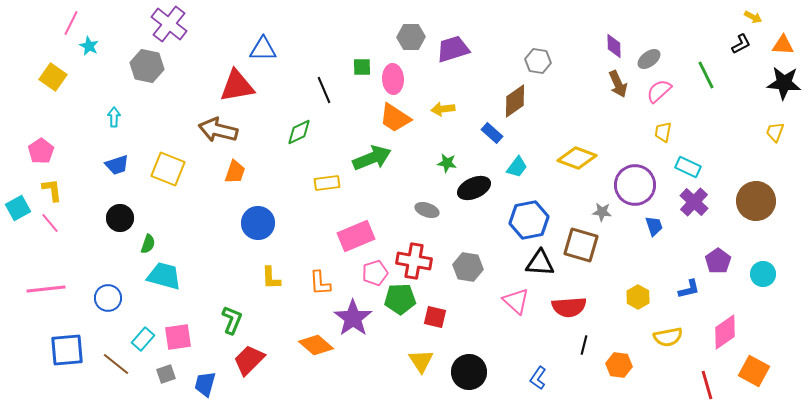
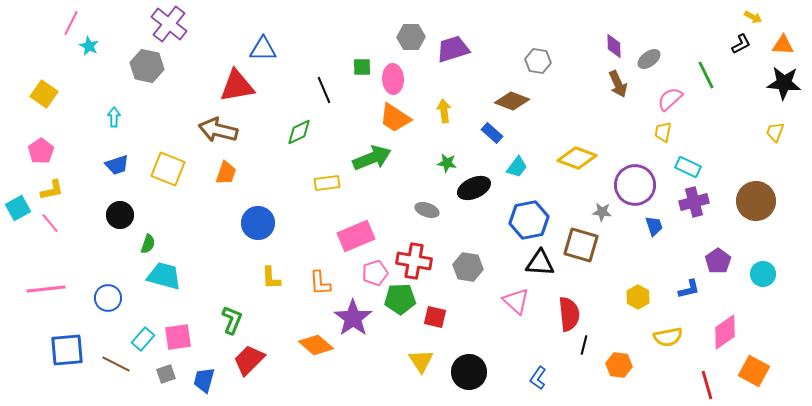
yellow square at (53, 77): moved 9 px left, 17 px down
pink semicircle at (659, 91): moved 11 px right, 8 px down
brown diamond at (515, 101): moved 3 px left; rotated 56 degrees clockwise
yellow arrow at (443, 109): moved 1 px right, 2 px down; rotated 90 degrees clockwise
orange trapezoid at (235, 172): moved 9 px left, 1 px down
yellow L-shape at (52, 190): rotated 85 degrees clockwise
purple cross at (694, 202): rotated 32 degrees clockwise
black circle at (120, 218): moved 3 px up
red semicircle at (569, 307): moved 7 px down; rotated 92 degrees counterclockwise
brown line at (116, 364): rotated 12 degrees counterclockwise
blue trapezoid at (205, 384): moved 1 px left, 4 px up
